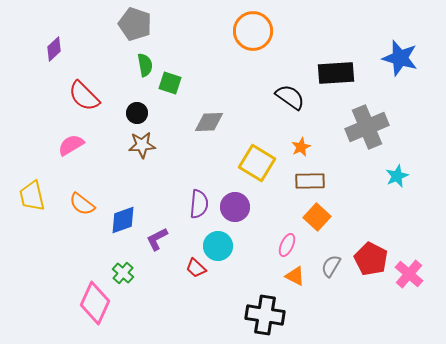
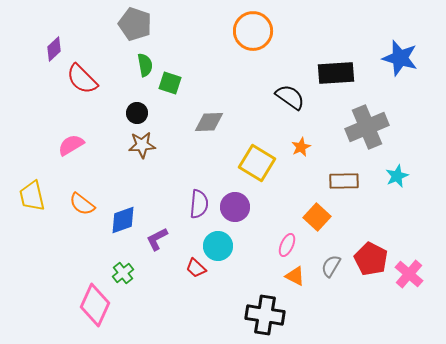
red semicircle: moved 2 px left, 17 px up
brown rectangle: moved 34 px right
green cross: rotated 10 degrees clockwise
pink diamond: moved 2 px down
